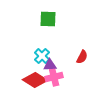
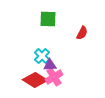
red semicircle: moved 24 px up
pink cross: rotated 18 degrees counterclockwise
